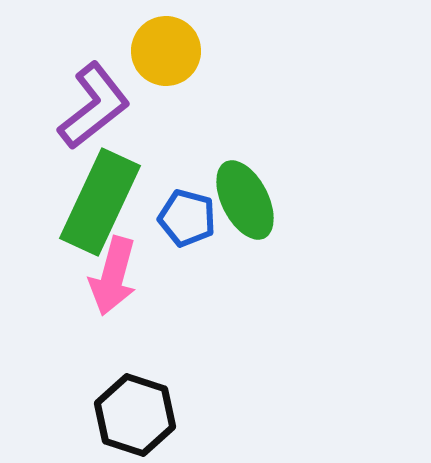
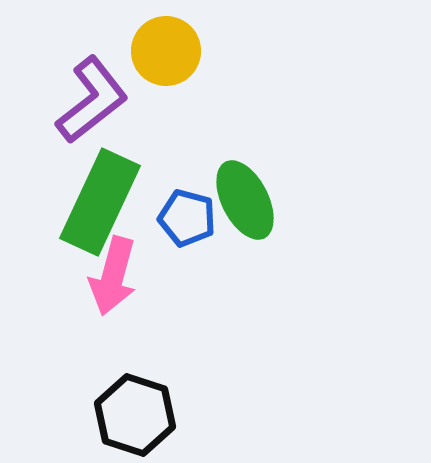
purple L-shape: moved 2 px left, 6 px up
